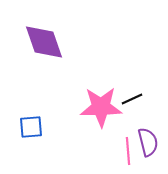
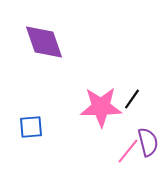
black line: rotated 30 degrees counterclockwise
pink line: rotated 44 degrees clockwise
